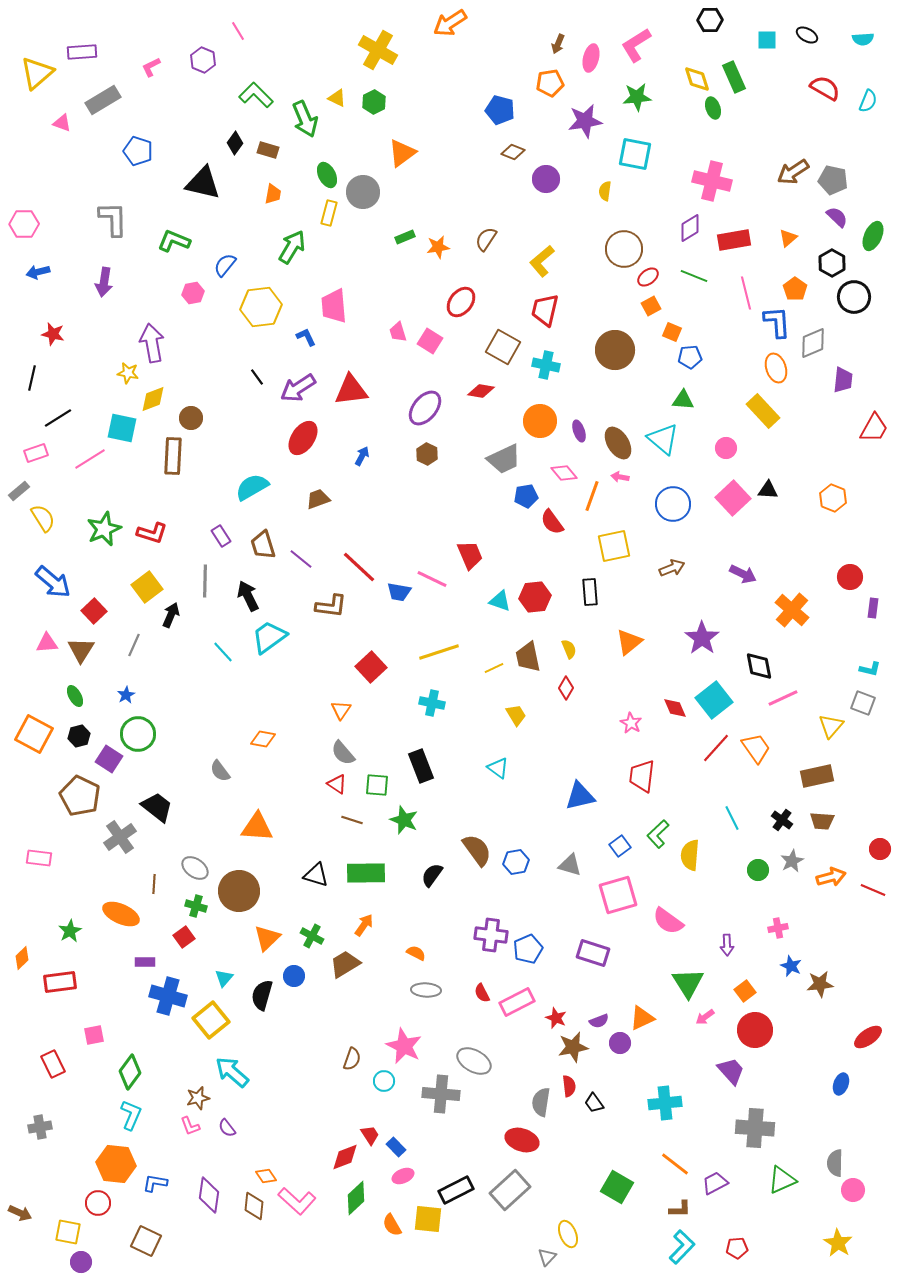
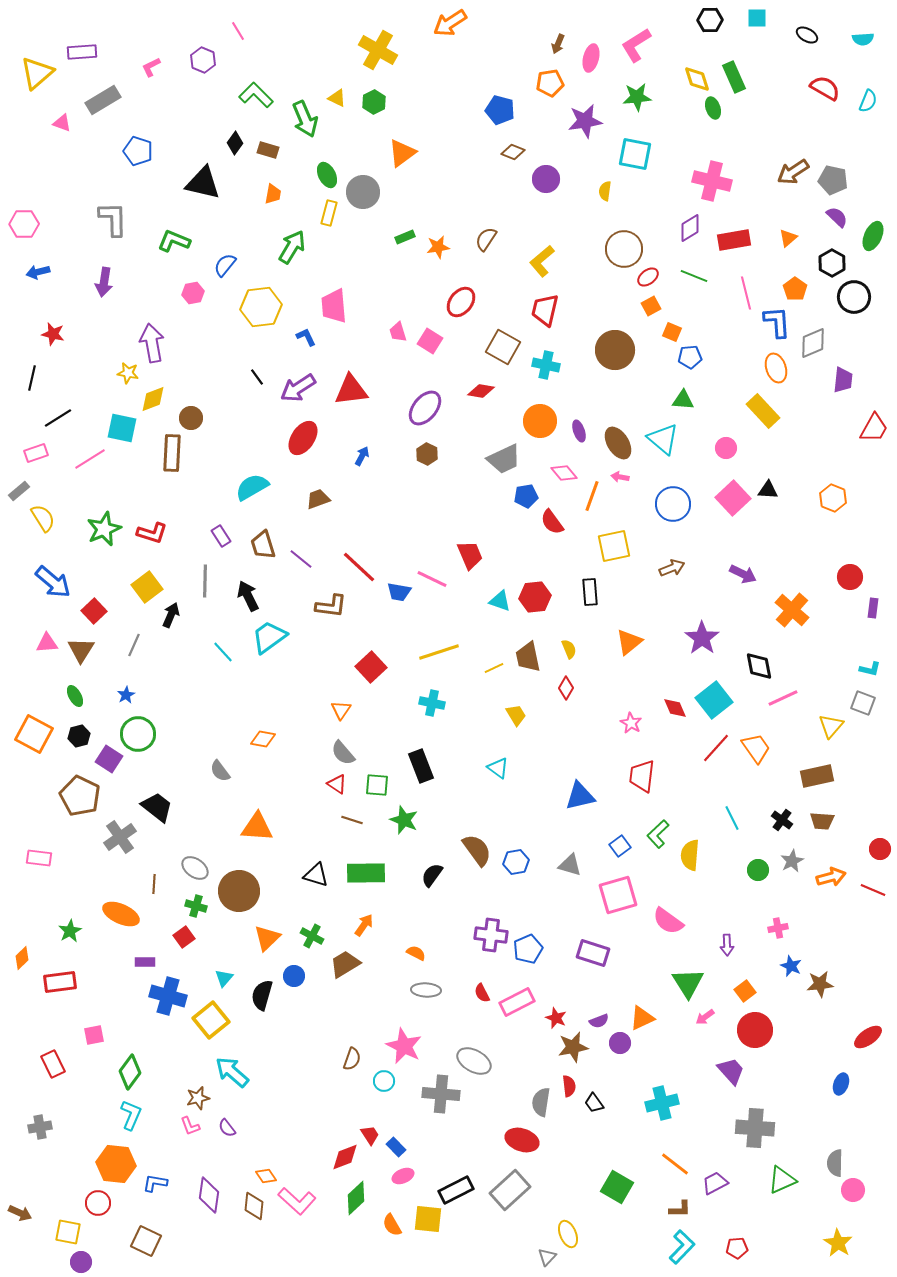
cyan square at (767, 40): moved 10 px left, 22 px up
brown rectangle at (173, 456): moved 1 px left, 3 px up
cyan cross at (665, 1103): moved 3 px left; rotated 8 degrees counterclockwise
